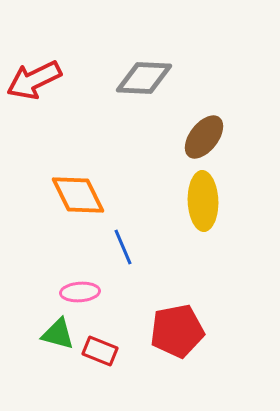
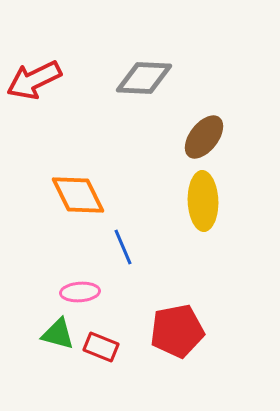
red rectangle: moved 1 px right, 4 px up
